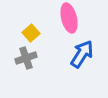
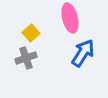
pink ellipse: moved 1 px right
blue arrow: moved 1 px right, 1 px up
